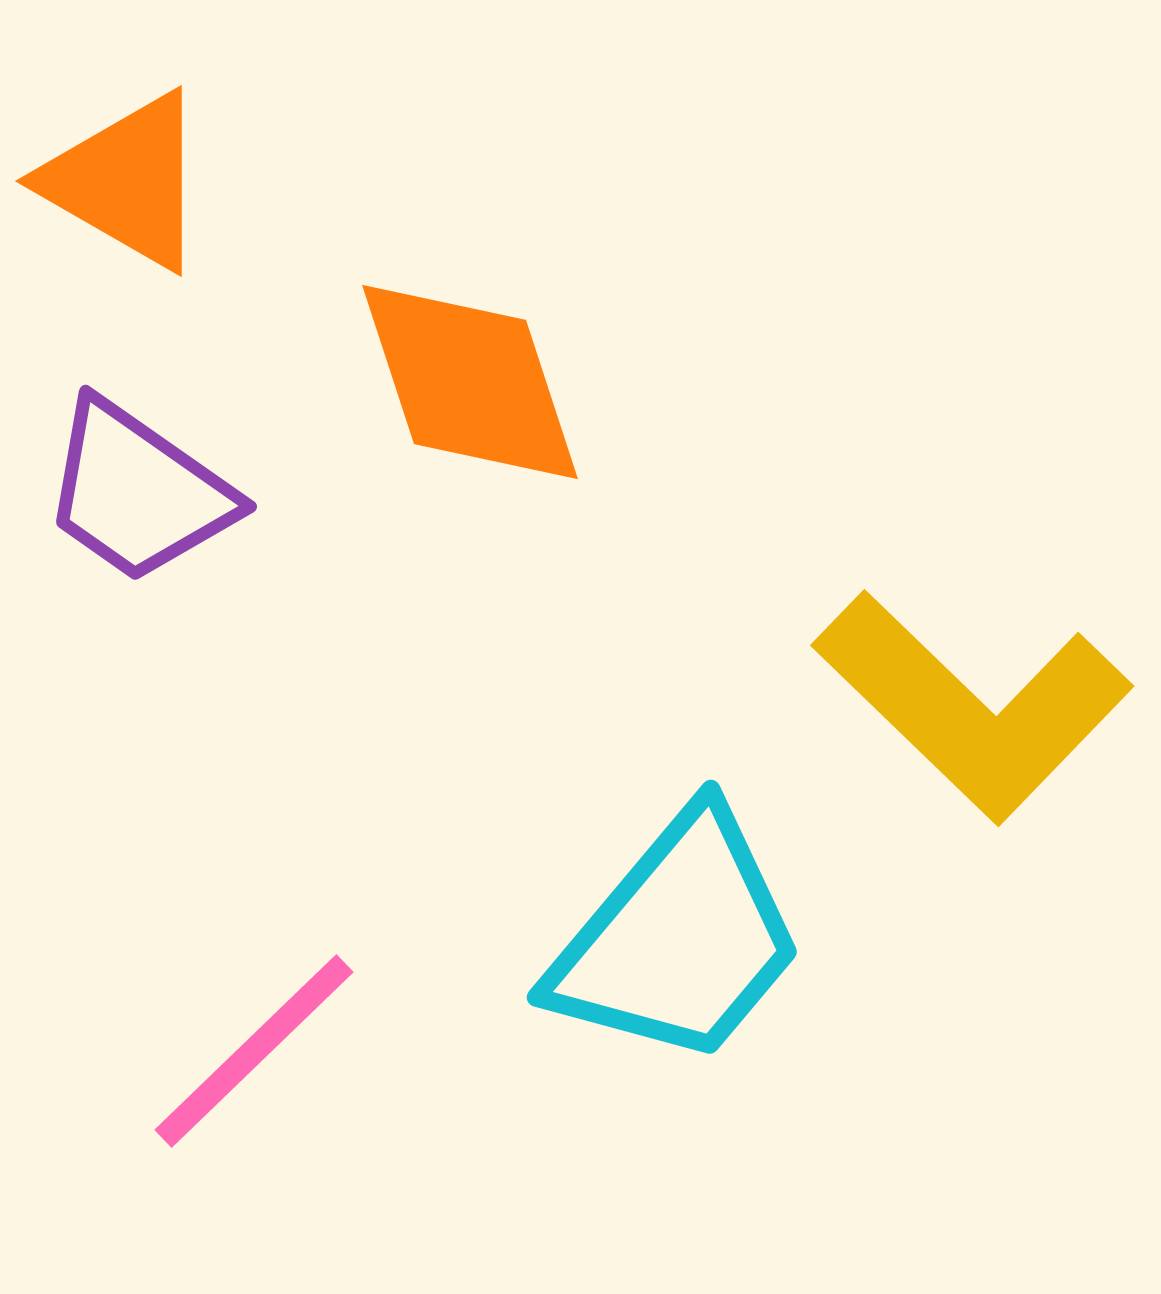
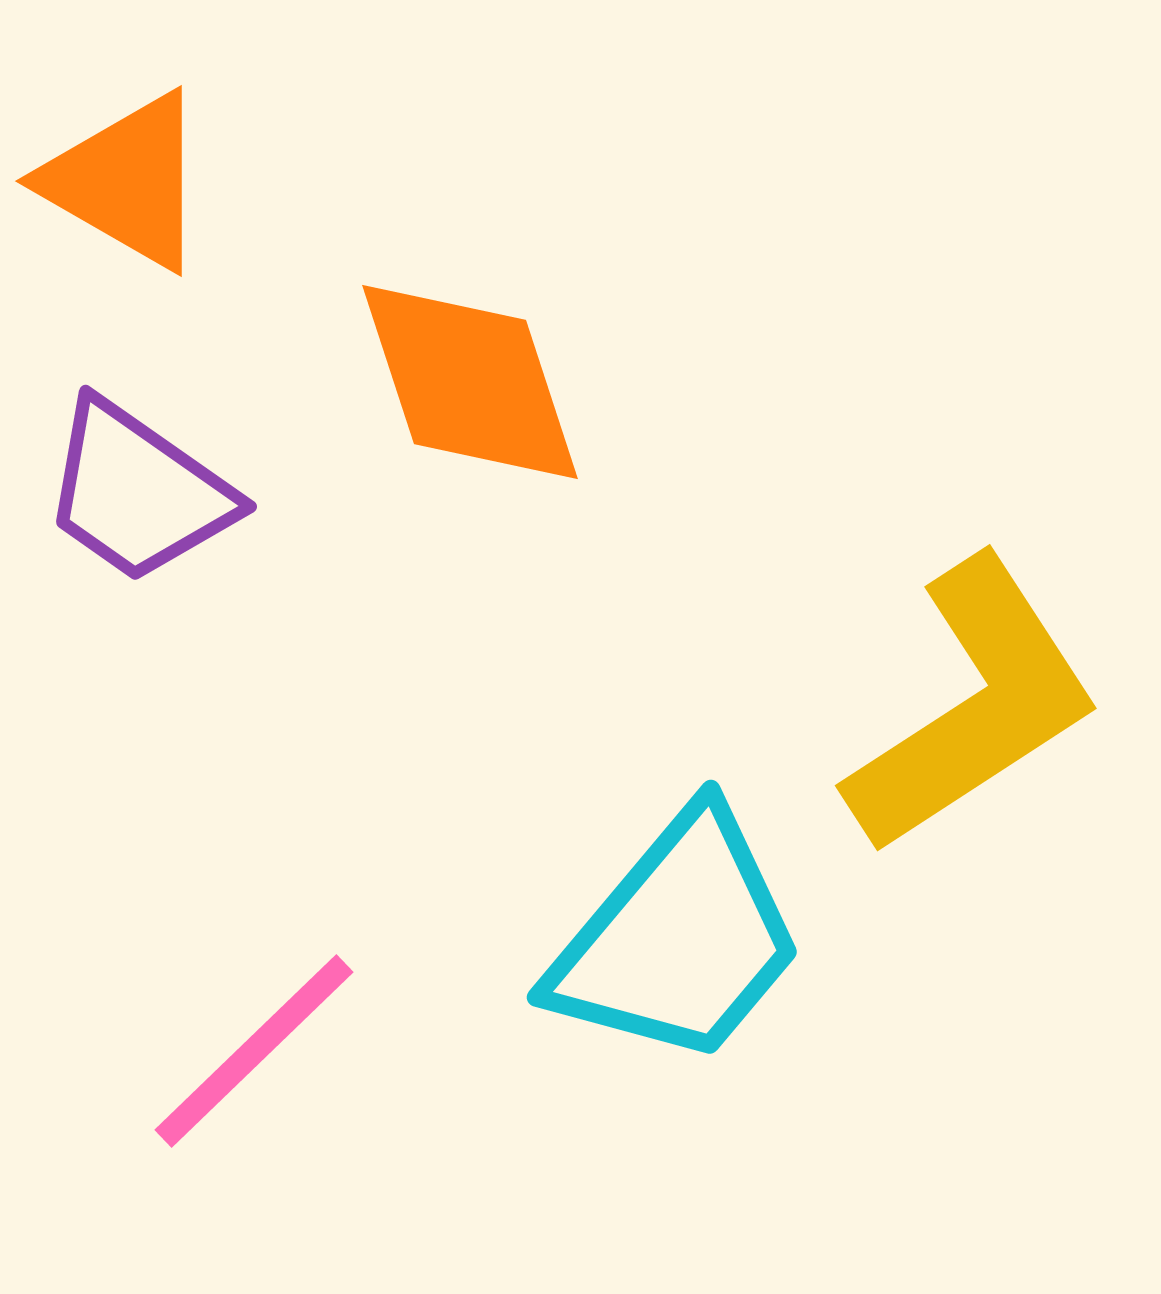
yellow L-shape: rotated 77 degrees counterclockwise
